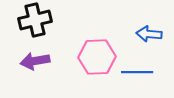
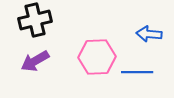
purple arrow: rotated 20 degrees counterclockwise
